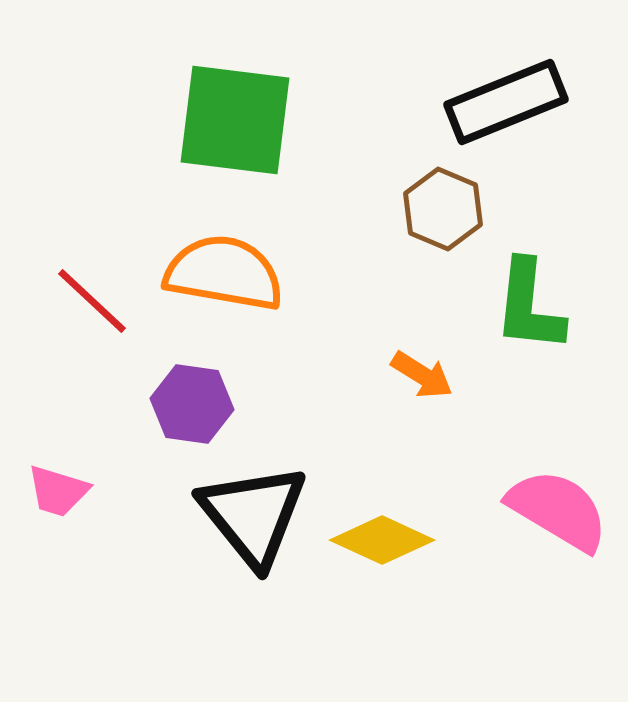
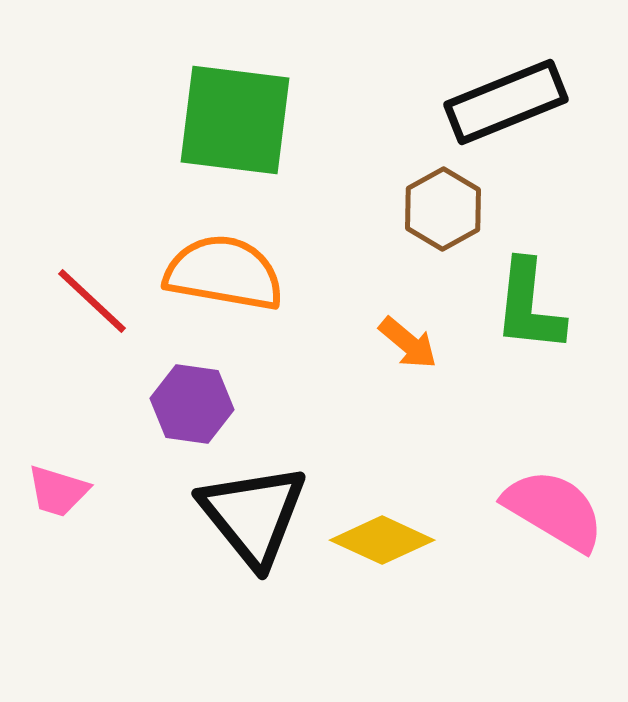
brown hexagon: rotated 8 degrees clockwise
orange arrow: moved 14 px left, 32 px up; rotated 8 degrees clockwise
pink semicircle: moved 4 px left
